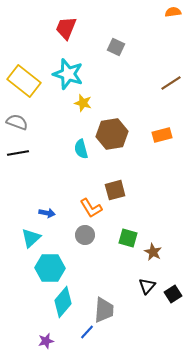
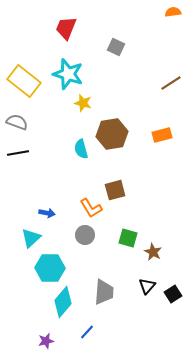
gray trapezoid: moved 18 px up
